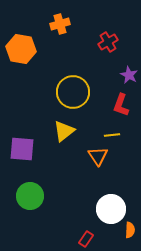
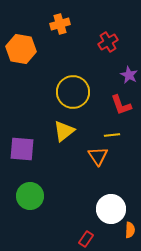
red L-shape: rotated 40 degrees counterclockwise
